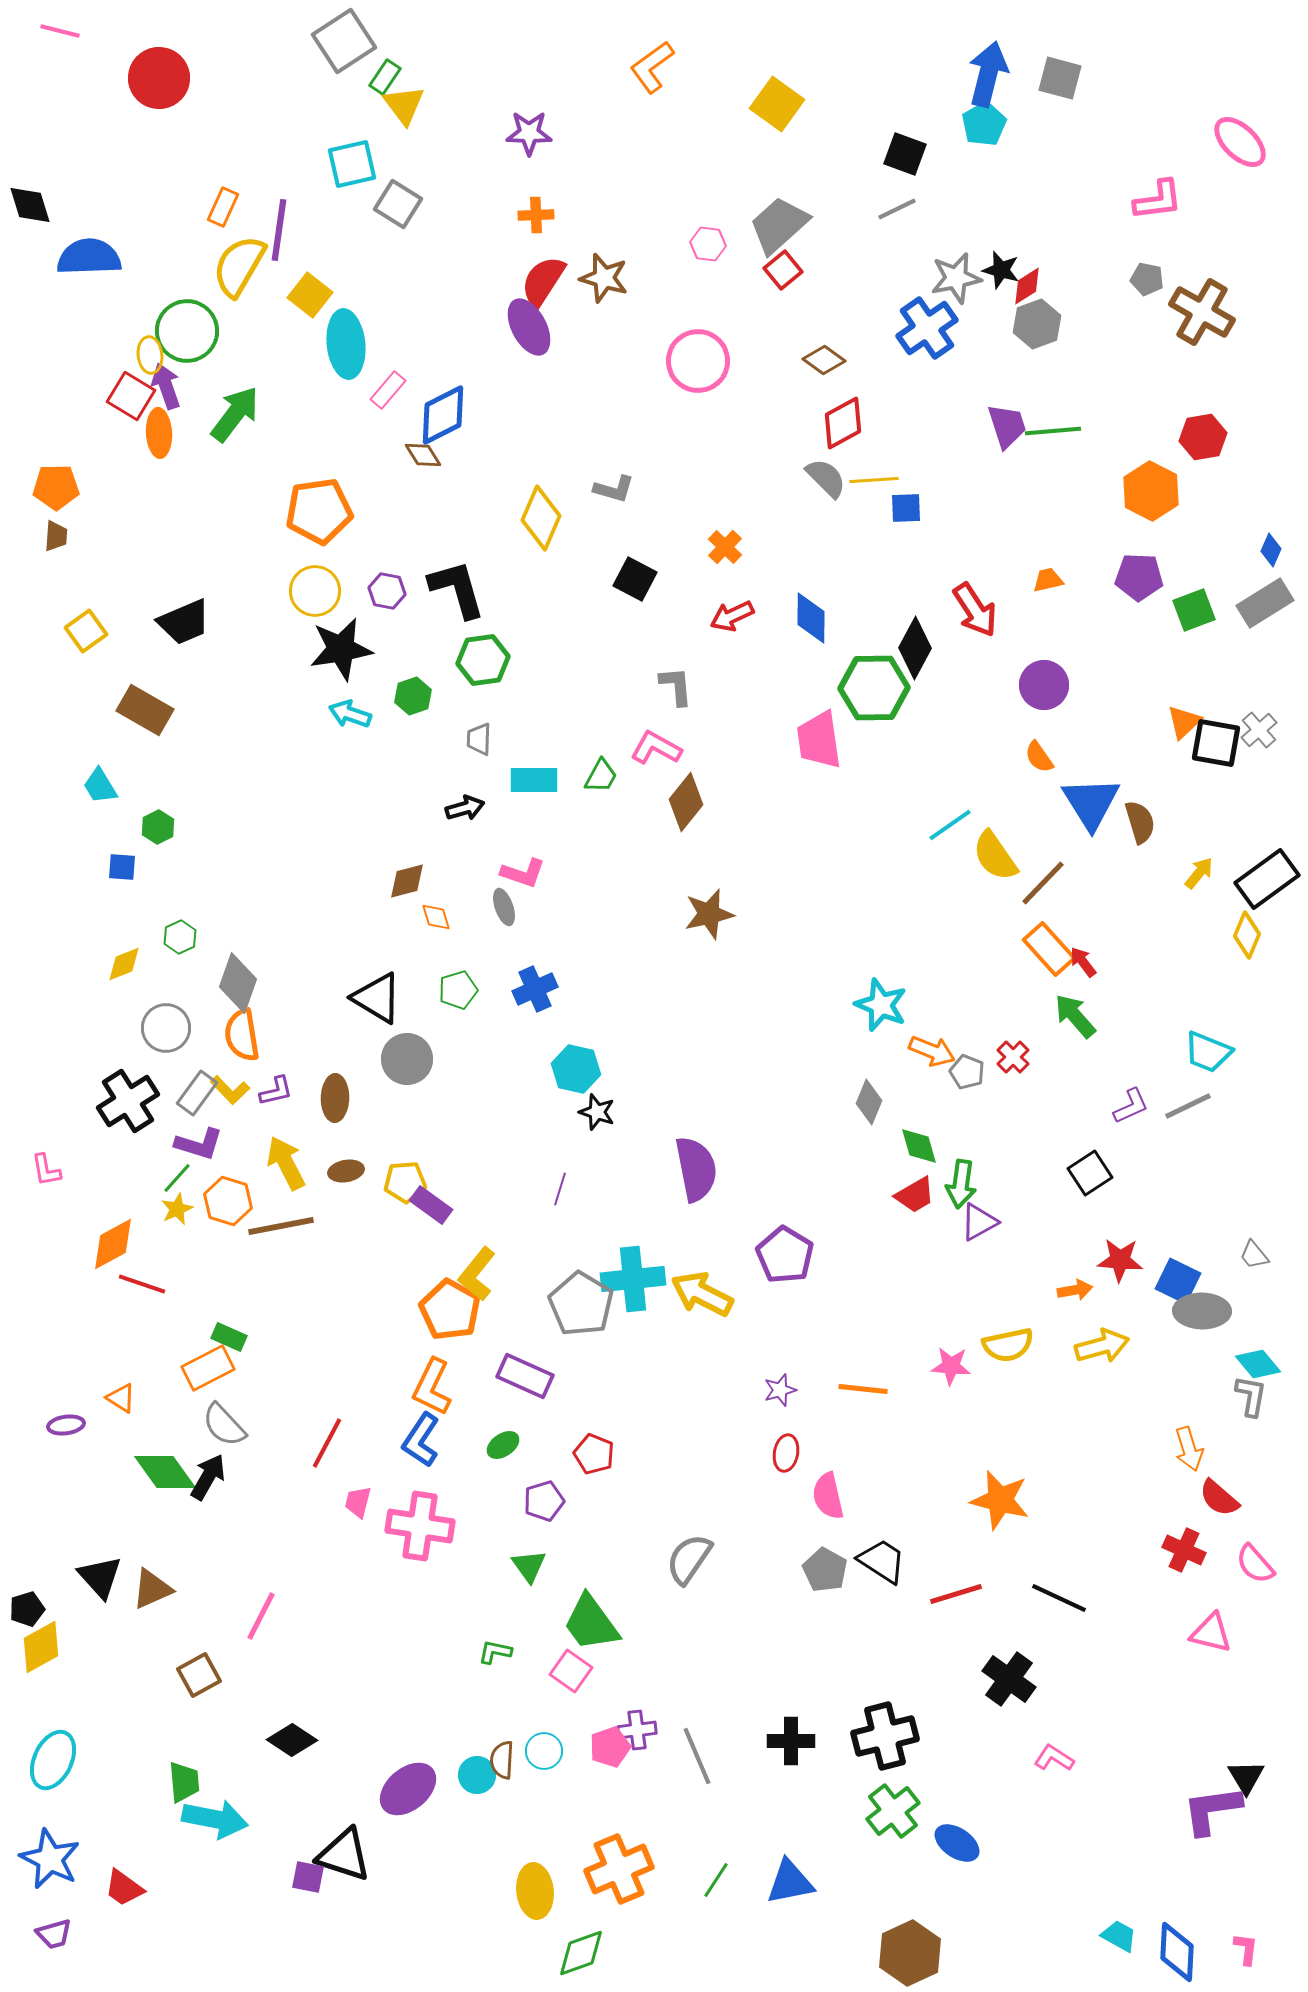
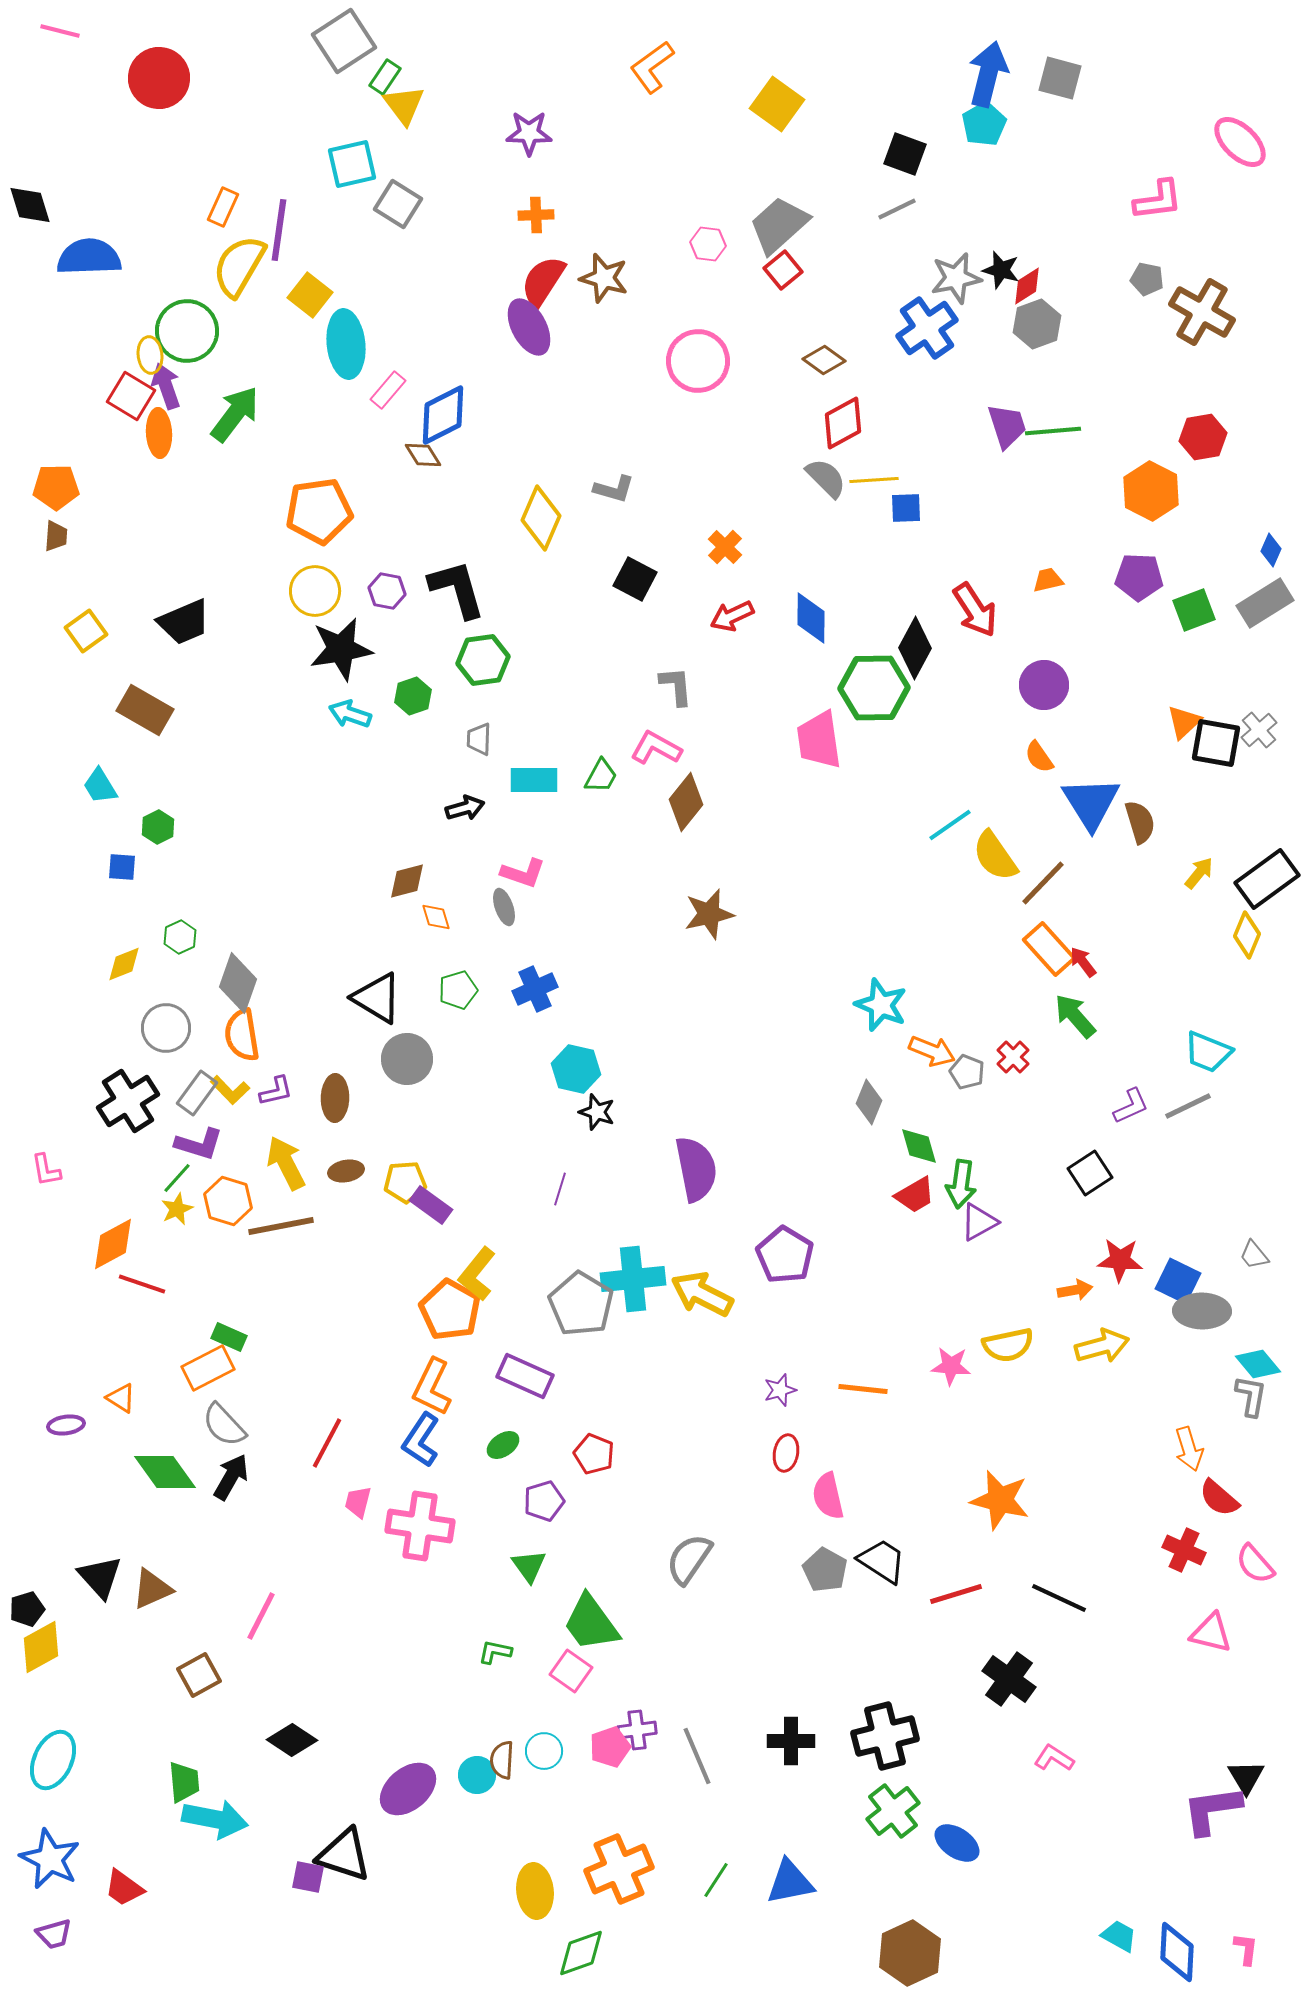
black arrow at (208, 1477): moved 23 px right
